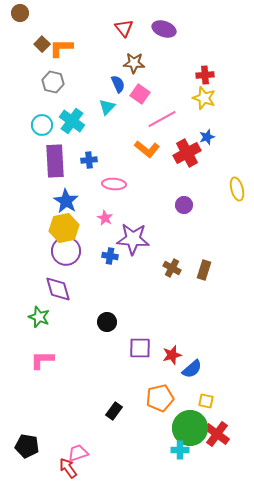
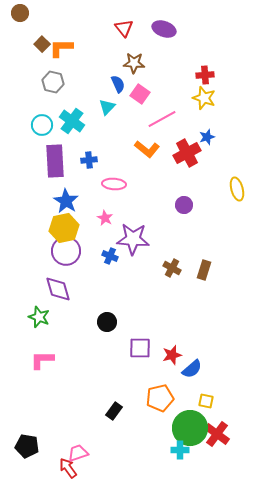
blue cross at (110, 256): rotated 14 degrees clockwise
